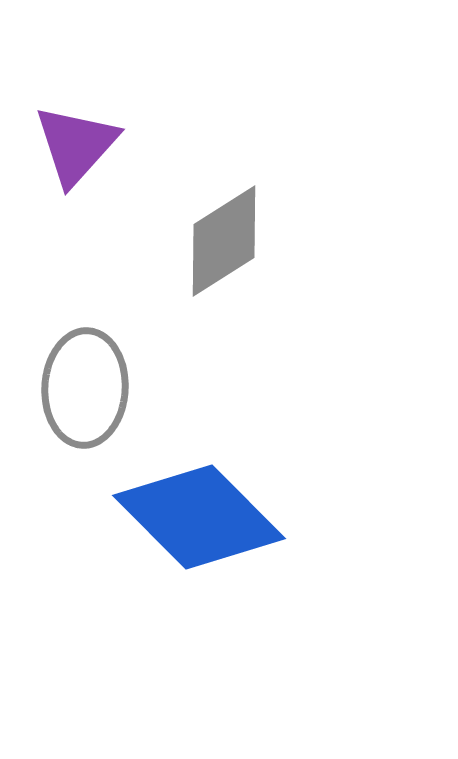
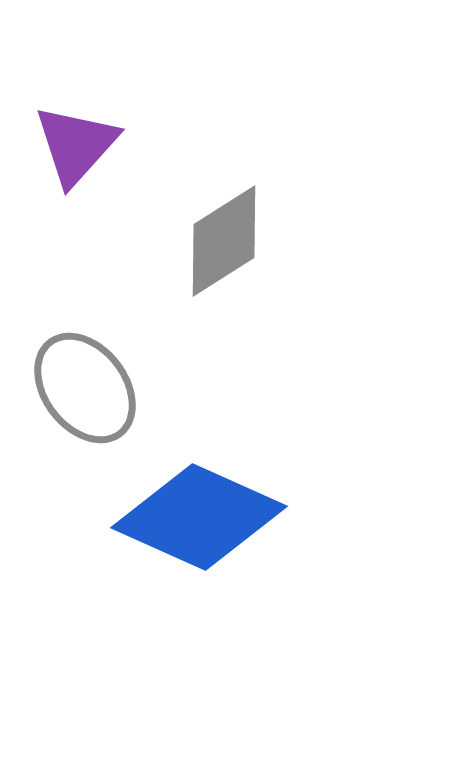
gray ellipse: rotated 40 degrees counterclockwise
blue diamond: rotated 21 degrees counterclockwise
